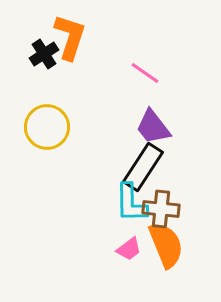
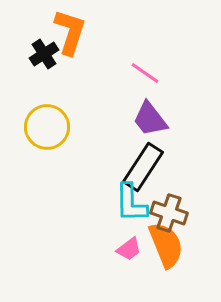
orange L-shape: moved 5 px up
purple trapezoid: moved 3 px left, 8 px up
brown cross: moved 8 px right, 4 px down; rotated 12 degrees clockwise
